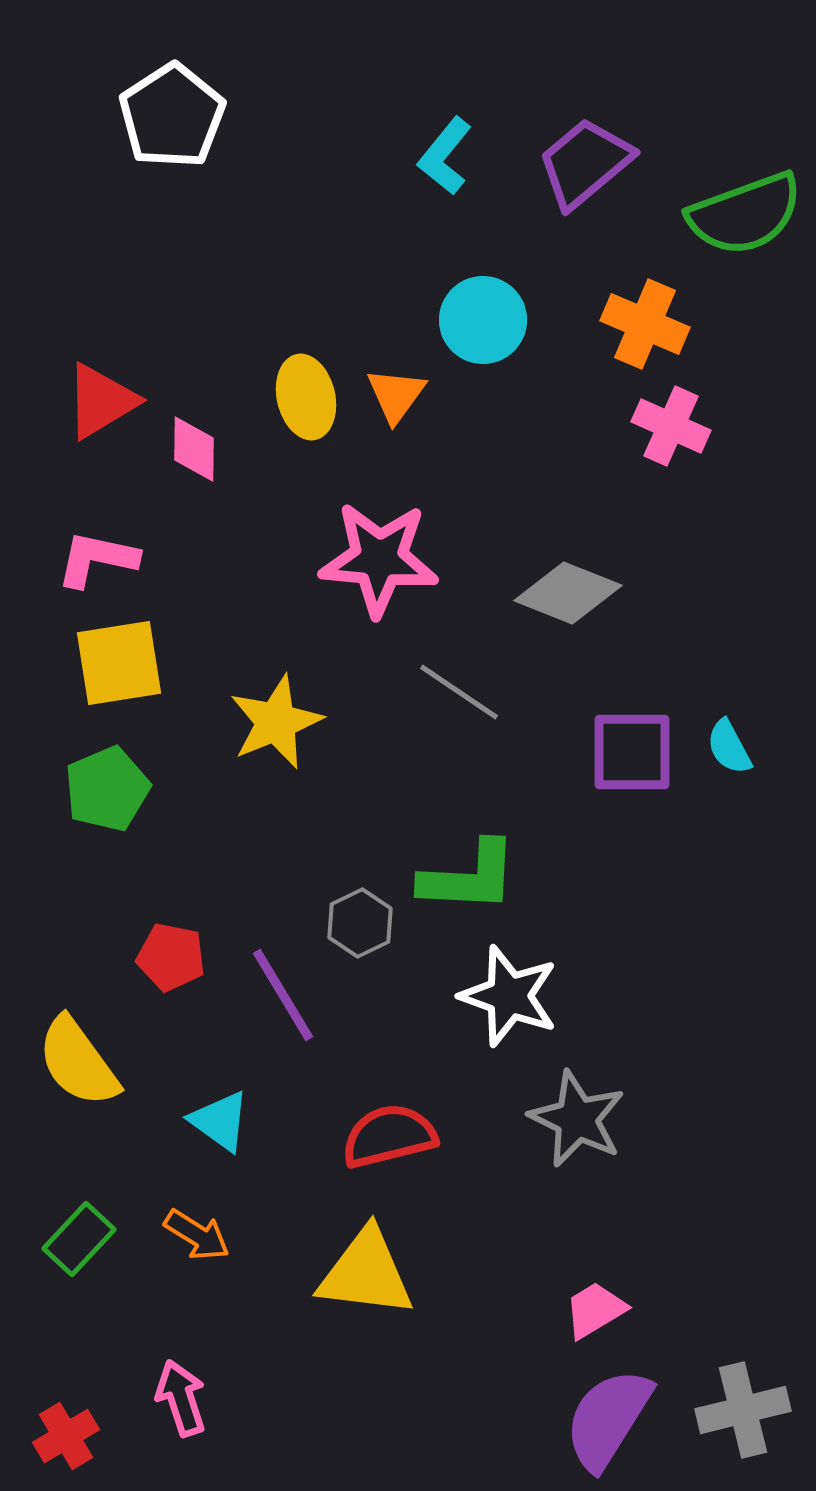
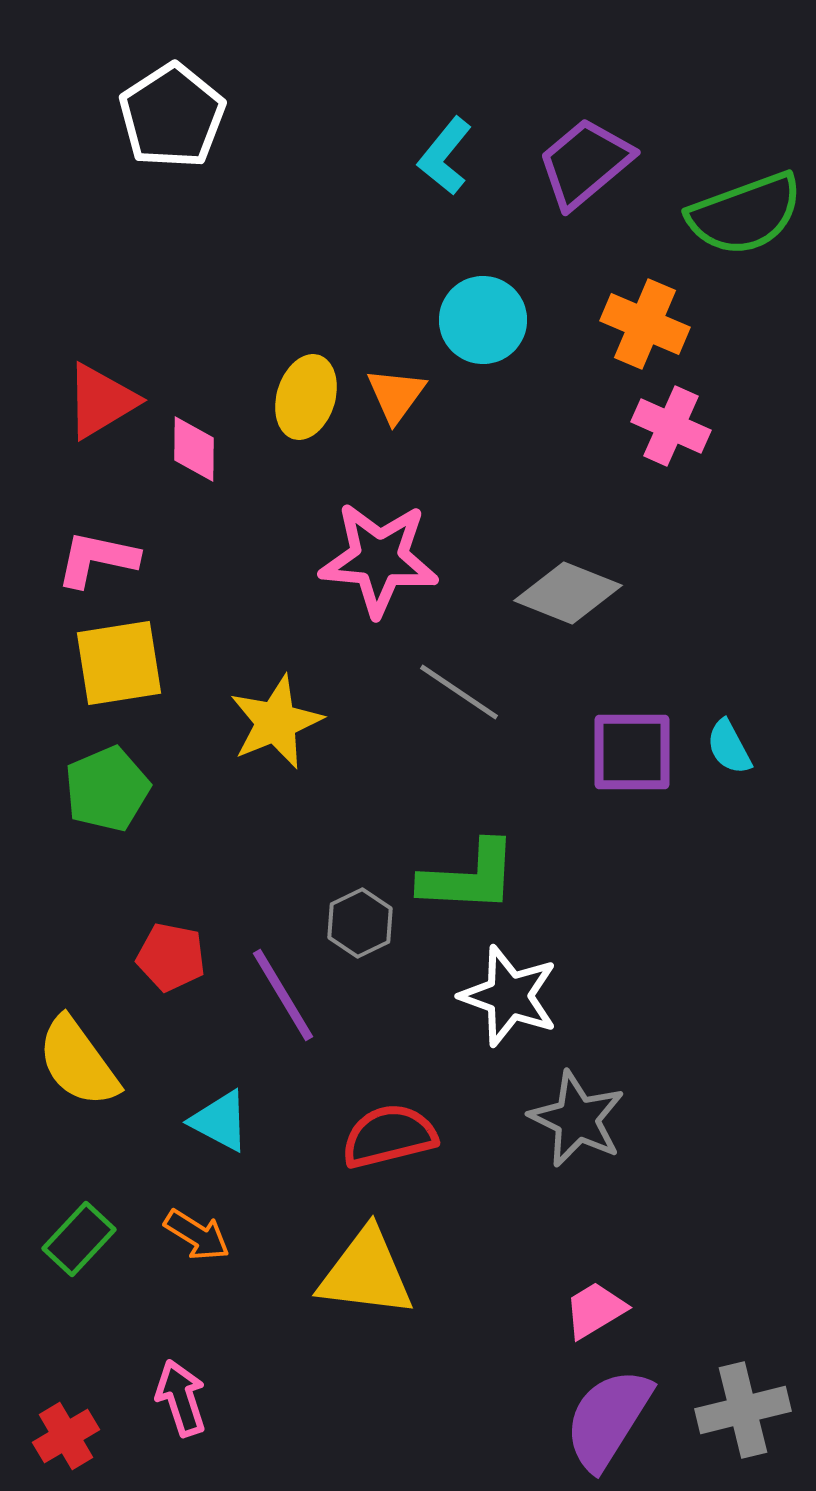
yellow ellipse: rotated 30 degrees clockwise
cyan triangle: rotated 8 degrees counterclockwise
